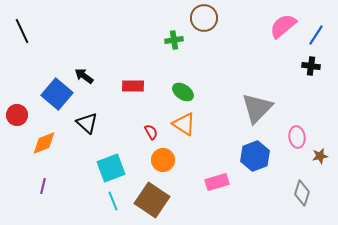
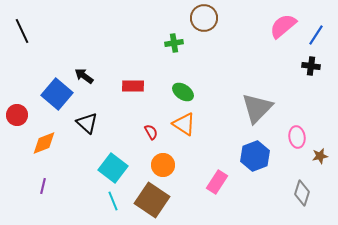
green cross: moved 3 px down
orange circle: moved 5 px down
cyan square: moved 2 px right; rotated 32 degrees counterclockwise
pink rectangle: rotated 40 degrees counterclockwise
